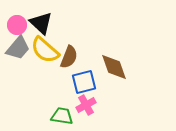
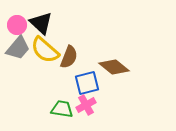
brown diamond: rotated 32 degrees counterclockwise
blue square: moved 3 px right, 1 px down
green trapezoid: moved 7 px up
